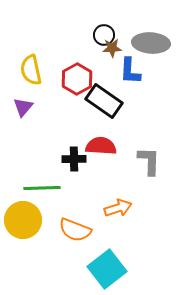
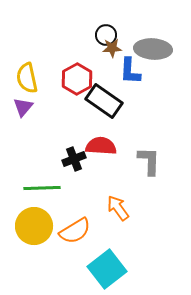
black circle: moved 2 px right
gray ellipse: moved 2 px right, 6 px down
yellow semicircle: moved 4 px left, 8 px down
black cross: rotated 20 degrees counterclockwise
orange arrow: rotated 108 degrees counterclockwise
yellow circle: moved 11 px right, 6 px down
orange semicircle: moved 1 px down; rotated 52 degrees counterclockwise
